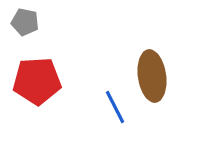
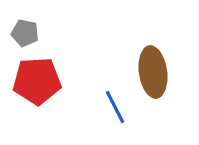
gray pentagon: moved 11 px down
brown ellipse: moved 1 px right, 4 px up
